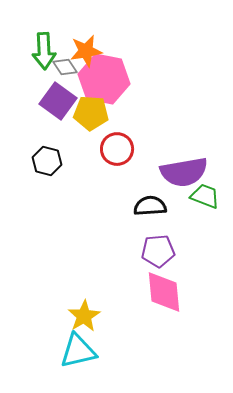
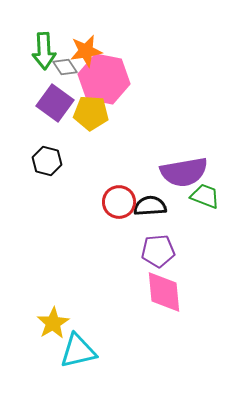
purple square: moved 3 px left, 2 px down
red circle: moved 2 px right, 53 px down
yellow star: moved 31 px left, 7 px down
